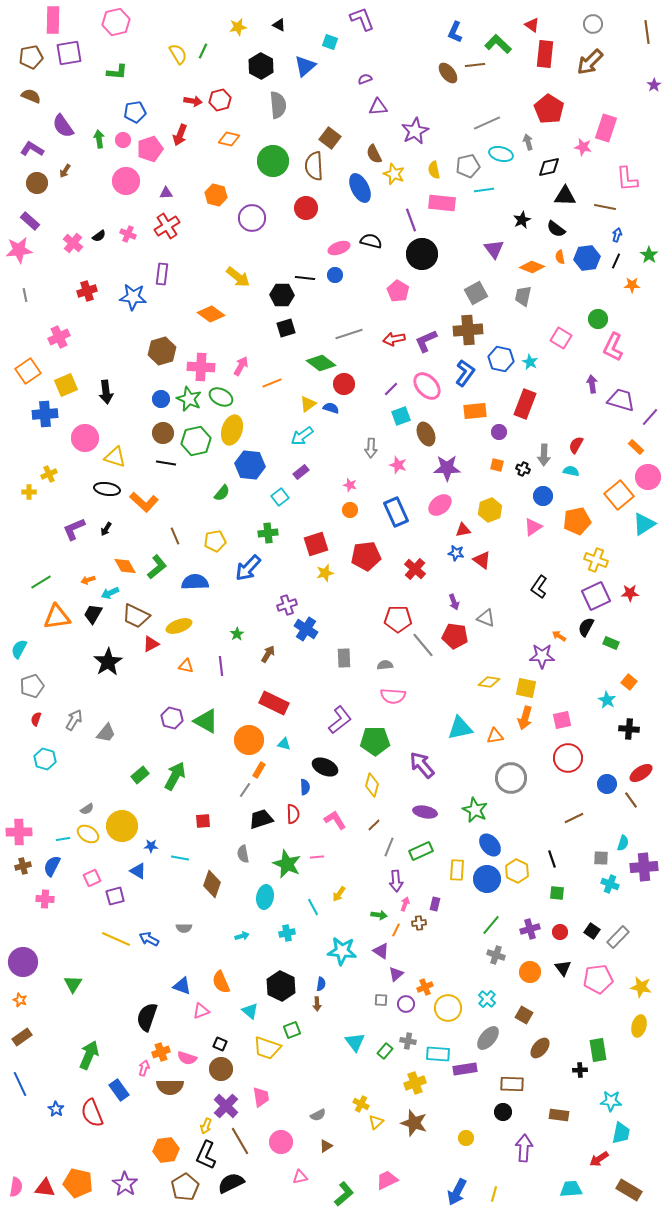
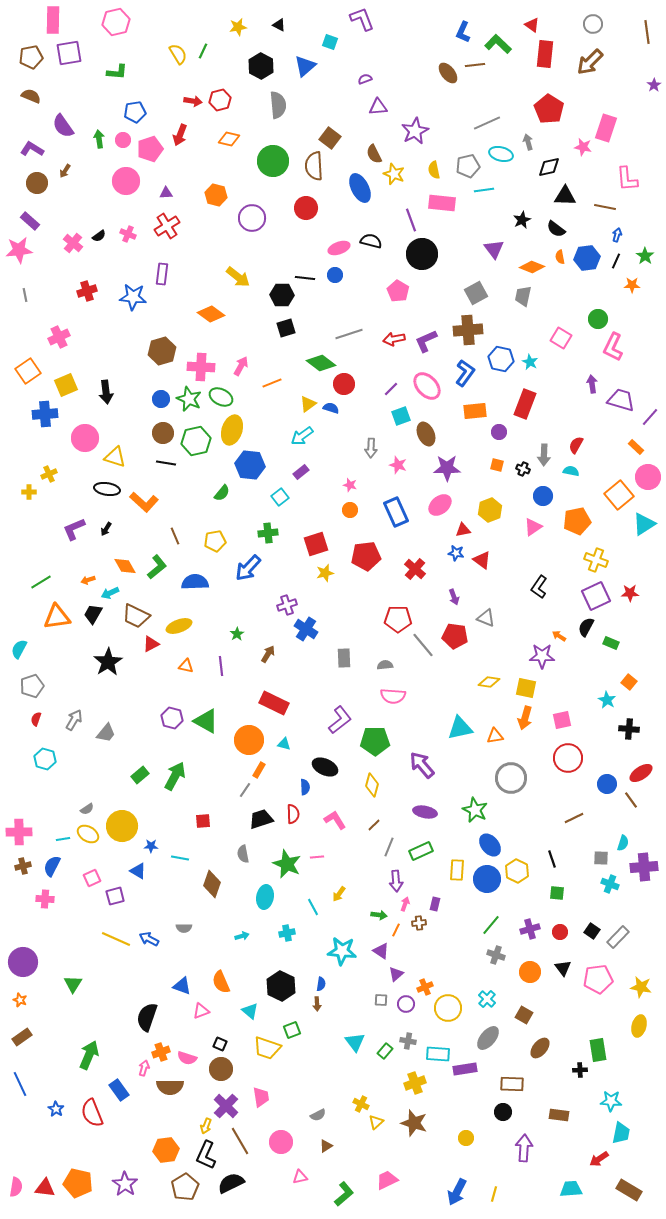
blue L-shape at (455, 32): moved 8 px right
green star at (649, 255): moved 4 px left, 1 px down
purple arrow at (454, 602): moved 5 px up
